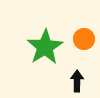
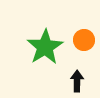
orange circle: moved 1 px down
